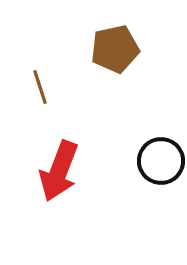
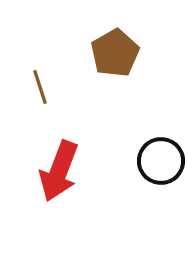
brown pentagon: moved 4 px down; rotated 18 degrees counterclockwise
